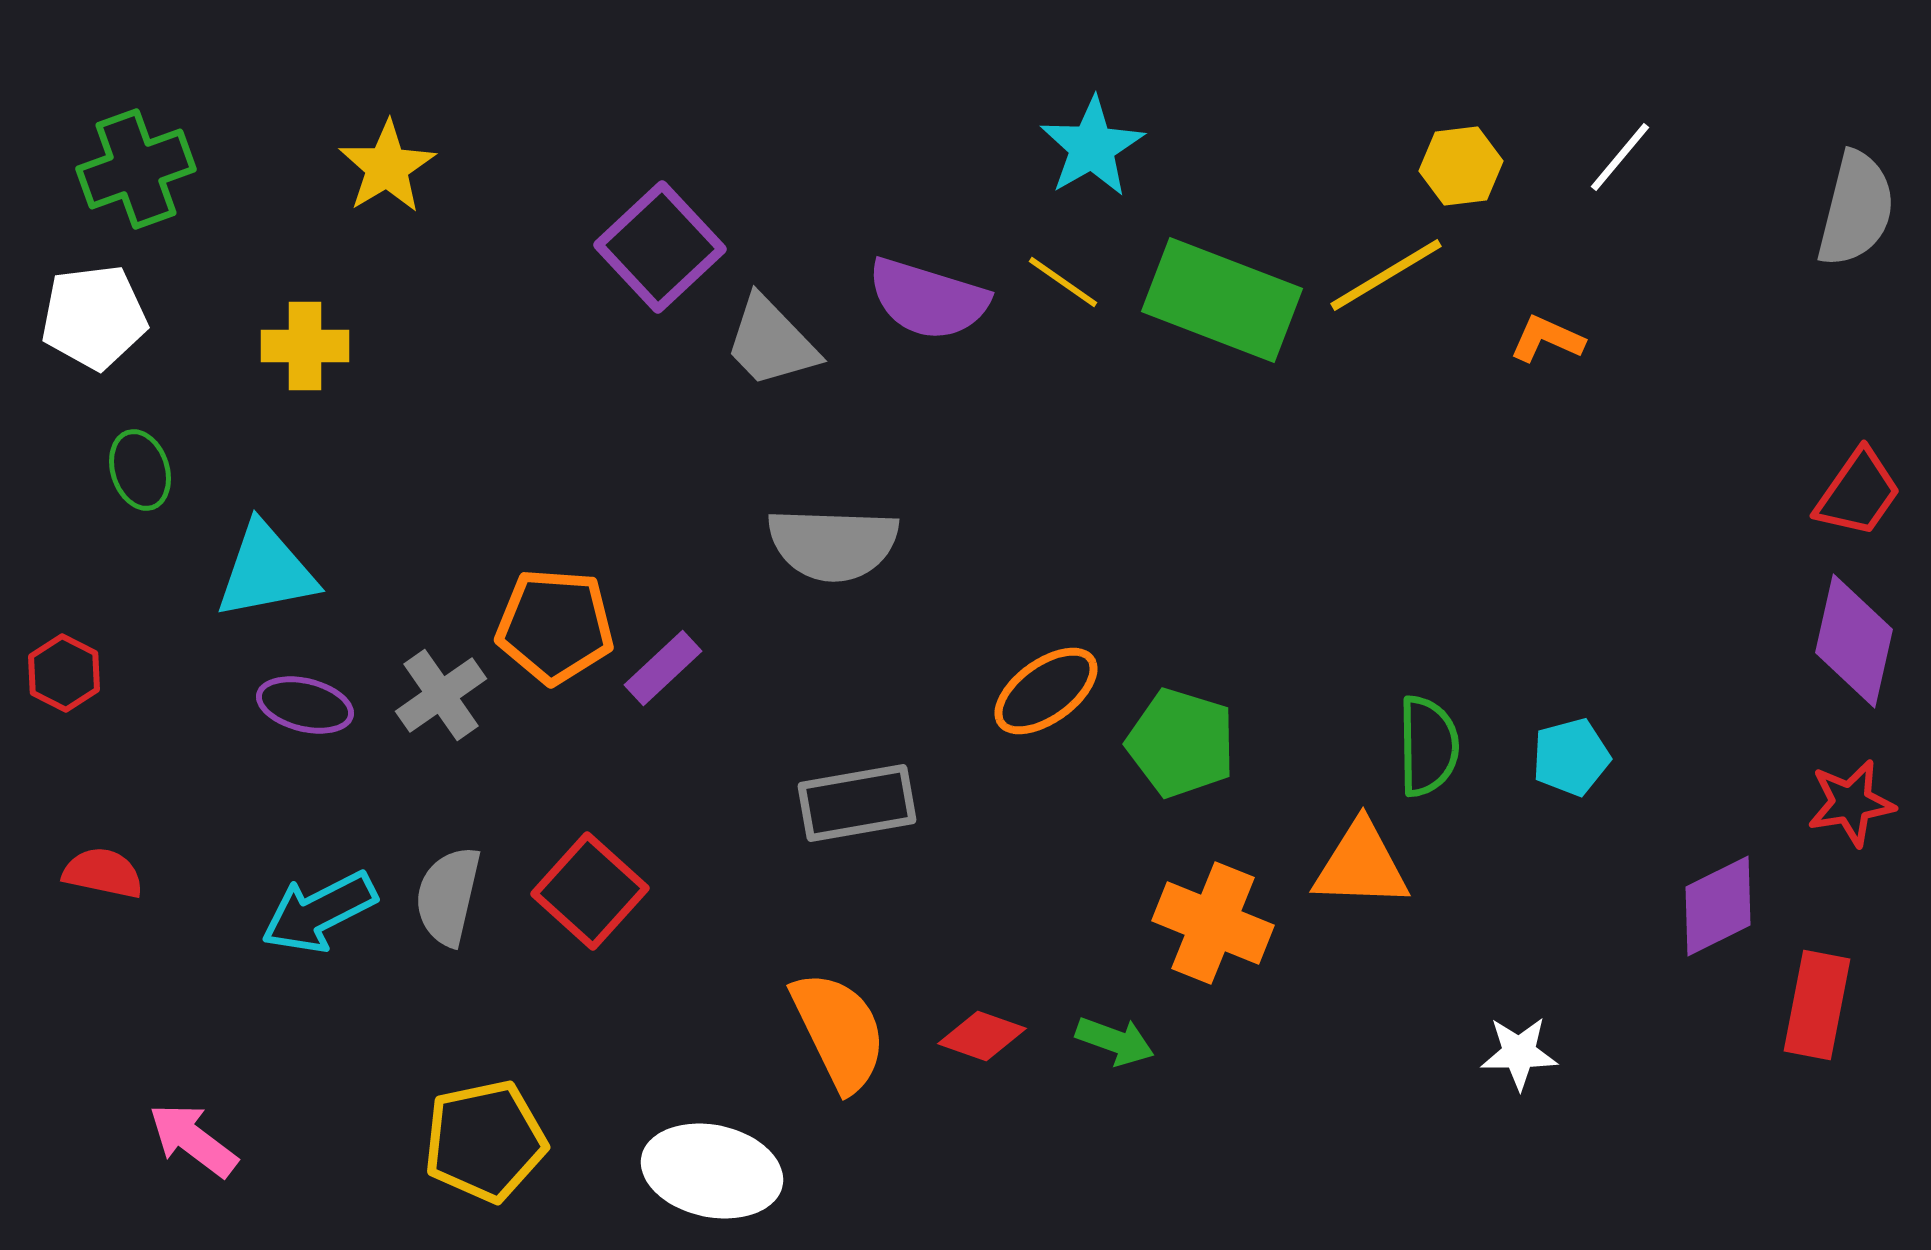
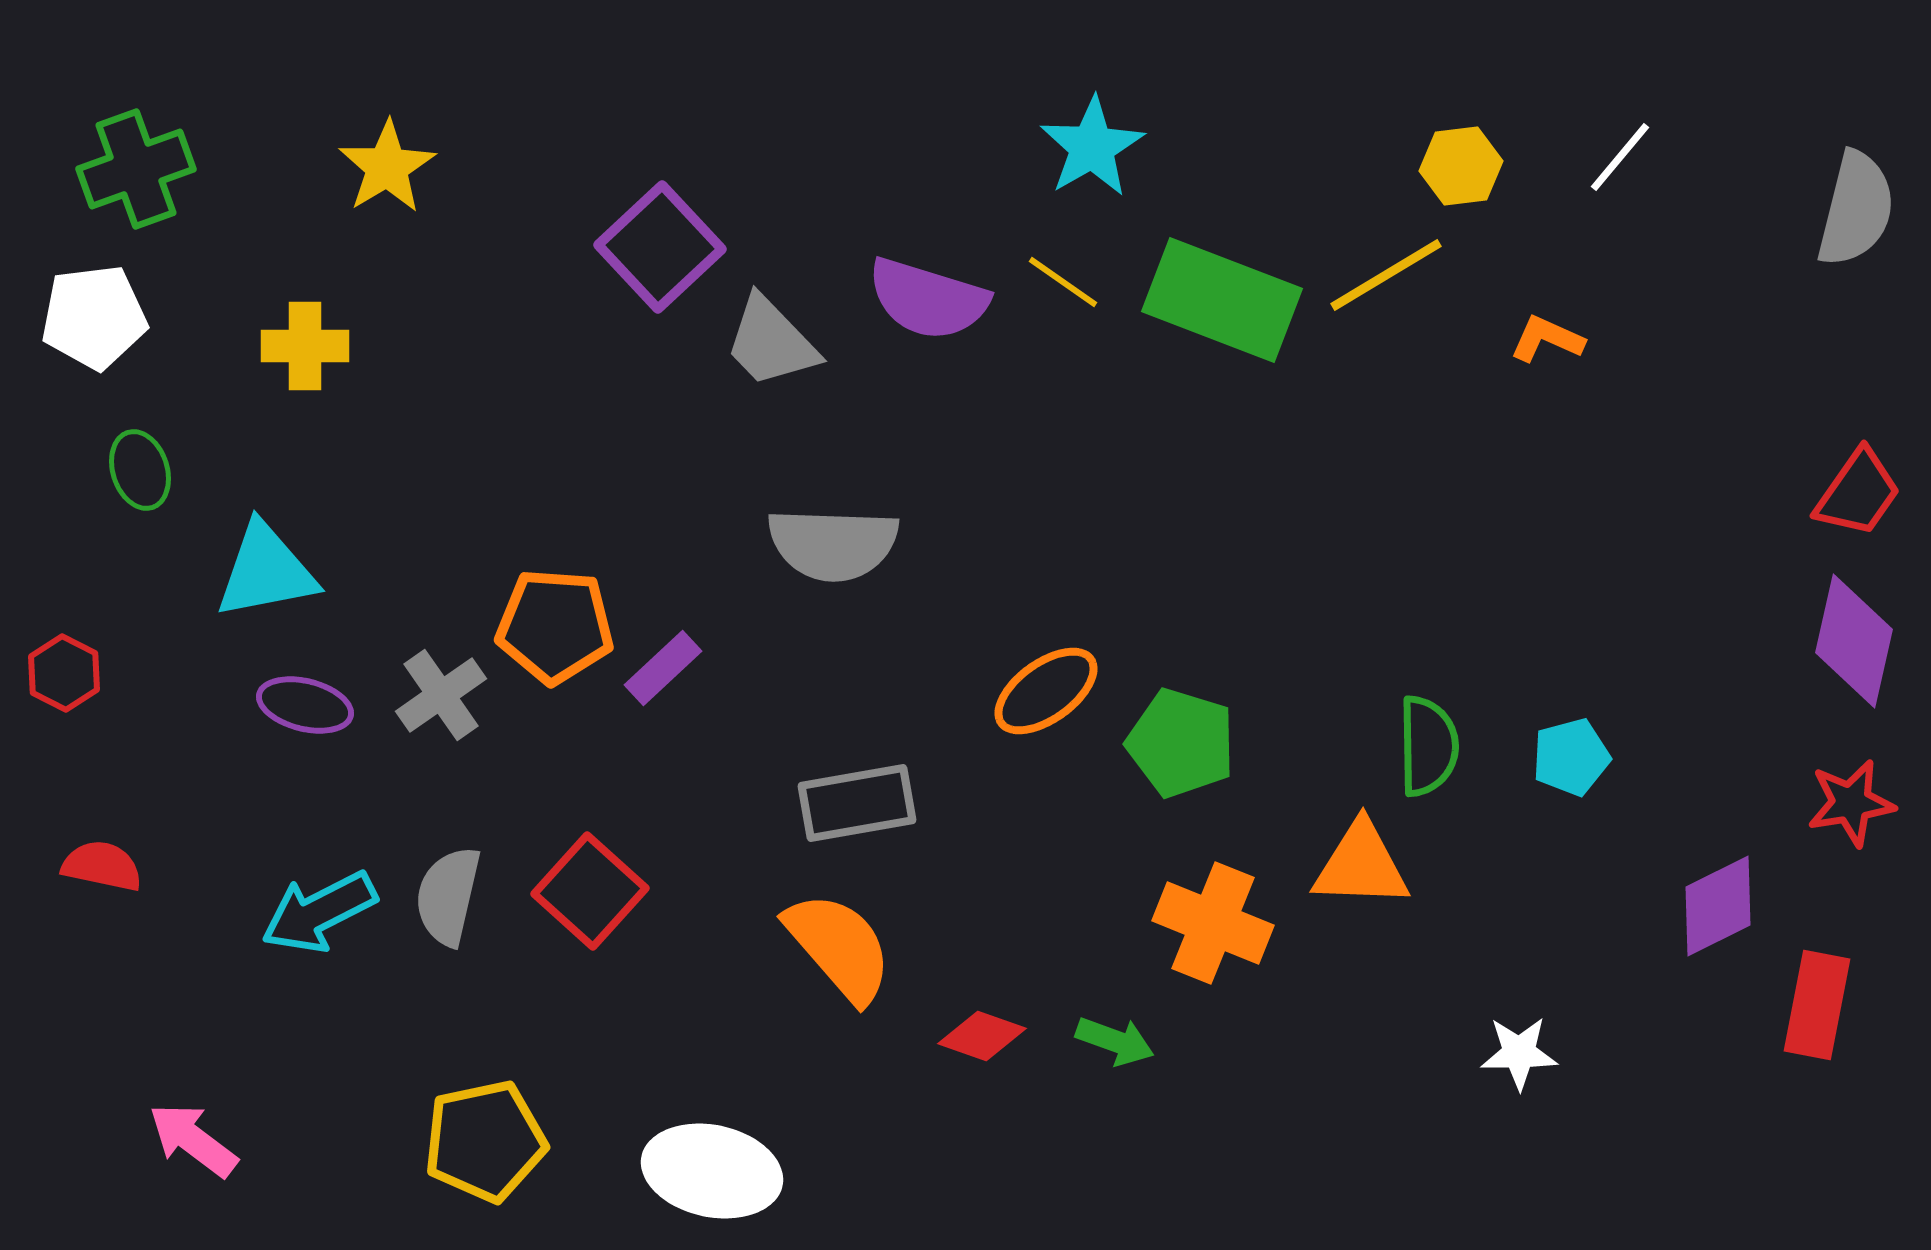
red semicircle at (103, 873): moved 1 px left, 7 px up
orange semicircle at (839, 1031): moved 84 px up; rotated 15 degrees counterclockwise
